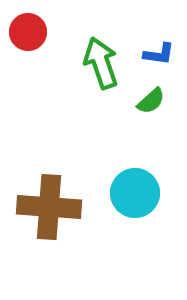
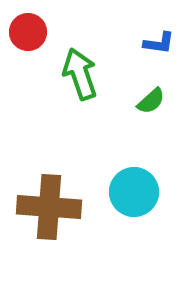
blue L-shape: moved 11 px up
green arrow: moved 21 px left, 11 px down
cyan circle: moved 1 px left, 1 px up
